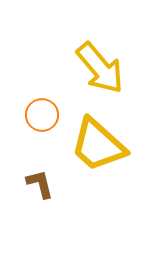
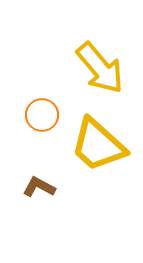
brown L-shape: moved 1 px left, 3 px down; rotated 48 degrees counterclockwise
